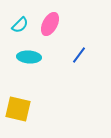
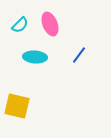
pink ellipse: rotated 50 degrees counterclockwise
cyan ellipse: moved 6 px right
yellow square: moved 1 px left, 3 px up
